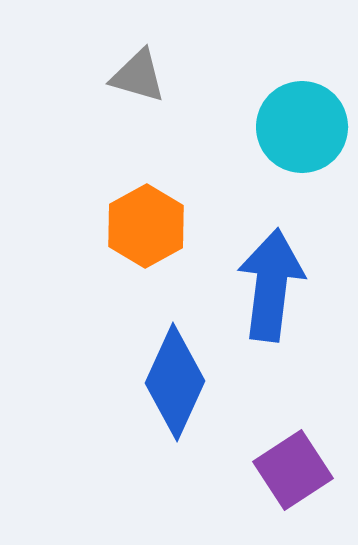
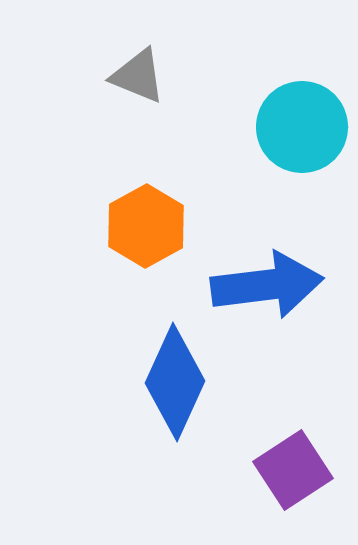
gray triangle: rotated 6 degrees clockwise
blue arrow: moved 4 px left; rotated 76 degrees clockwise
